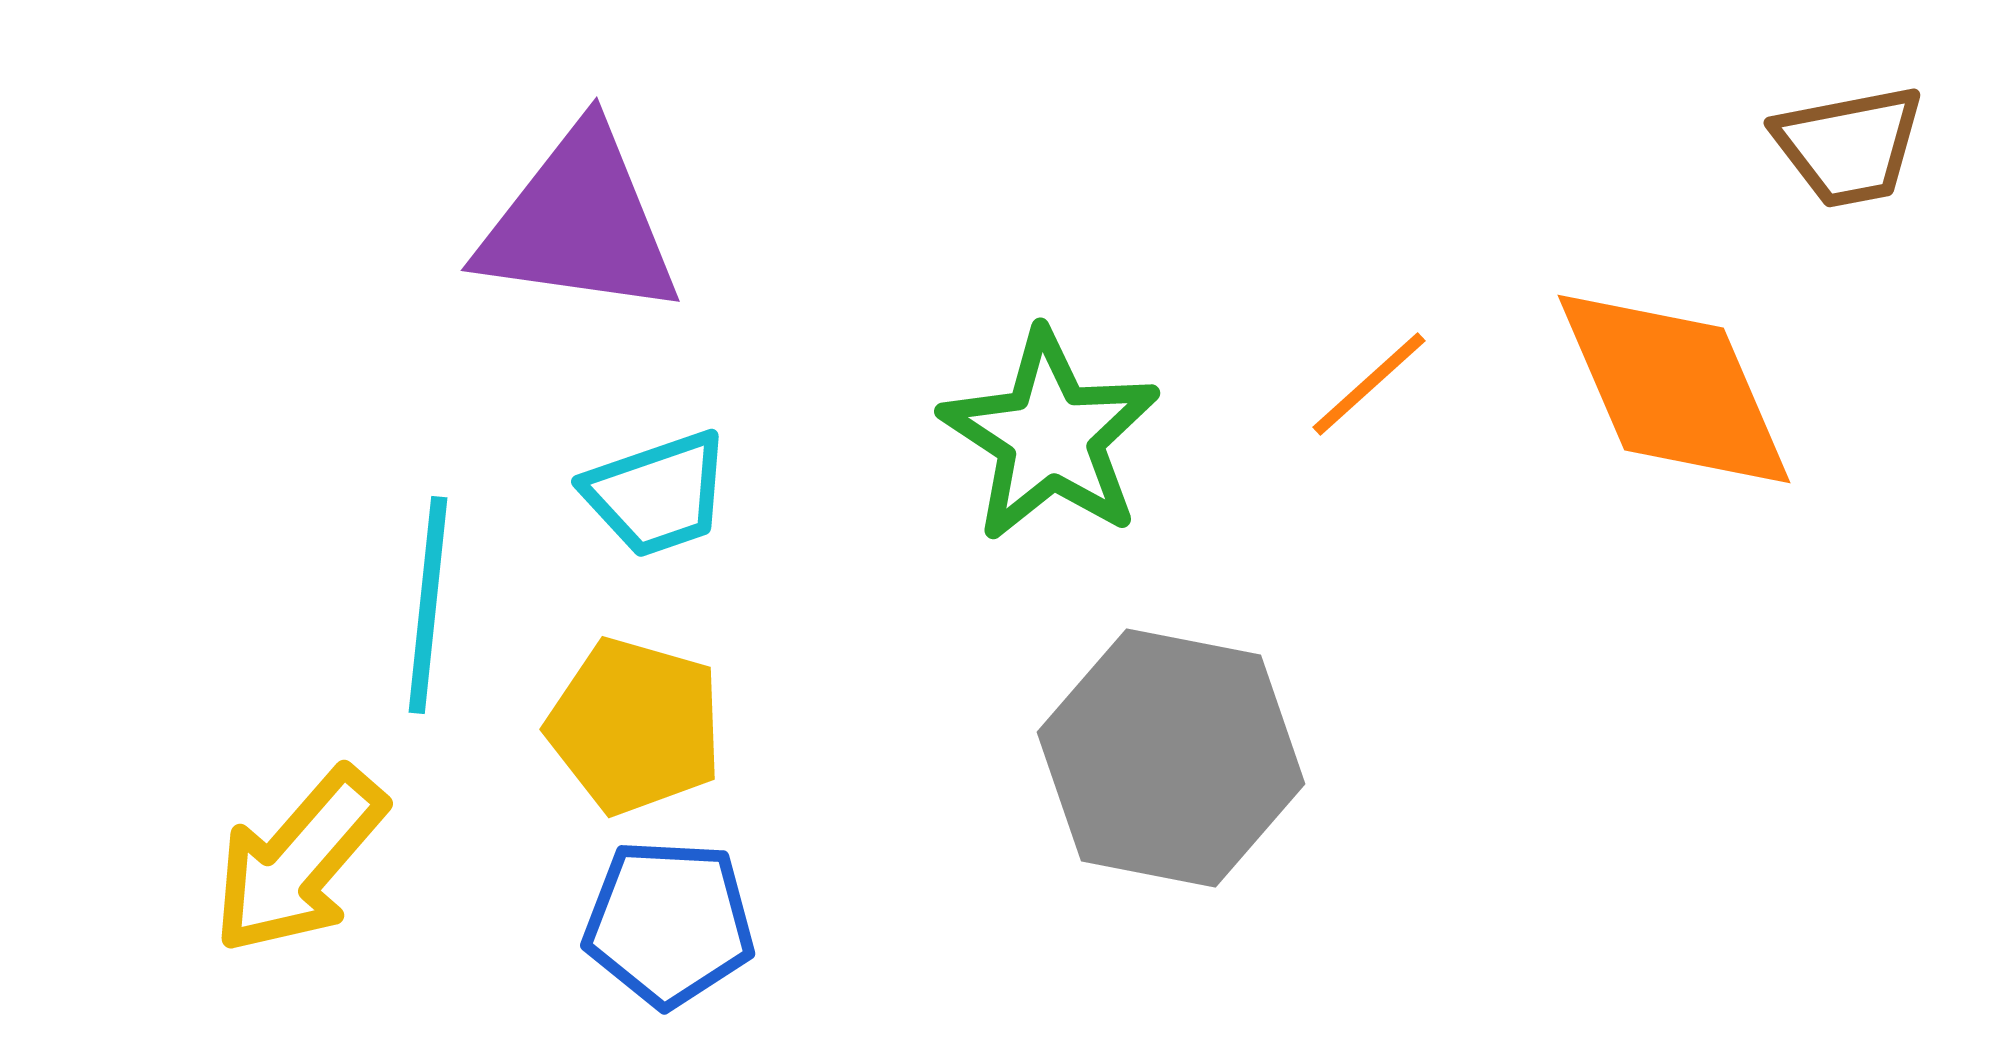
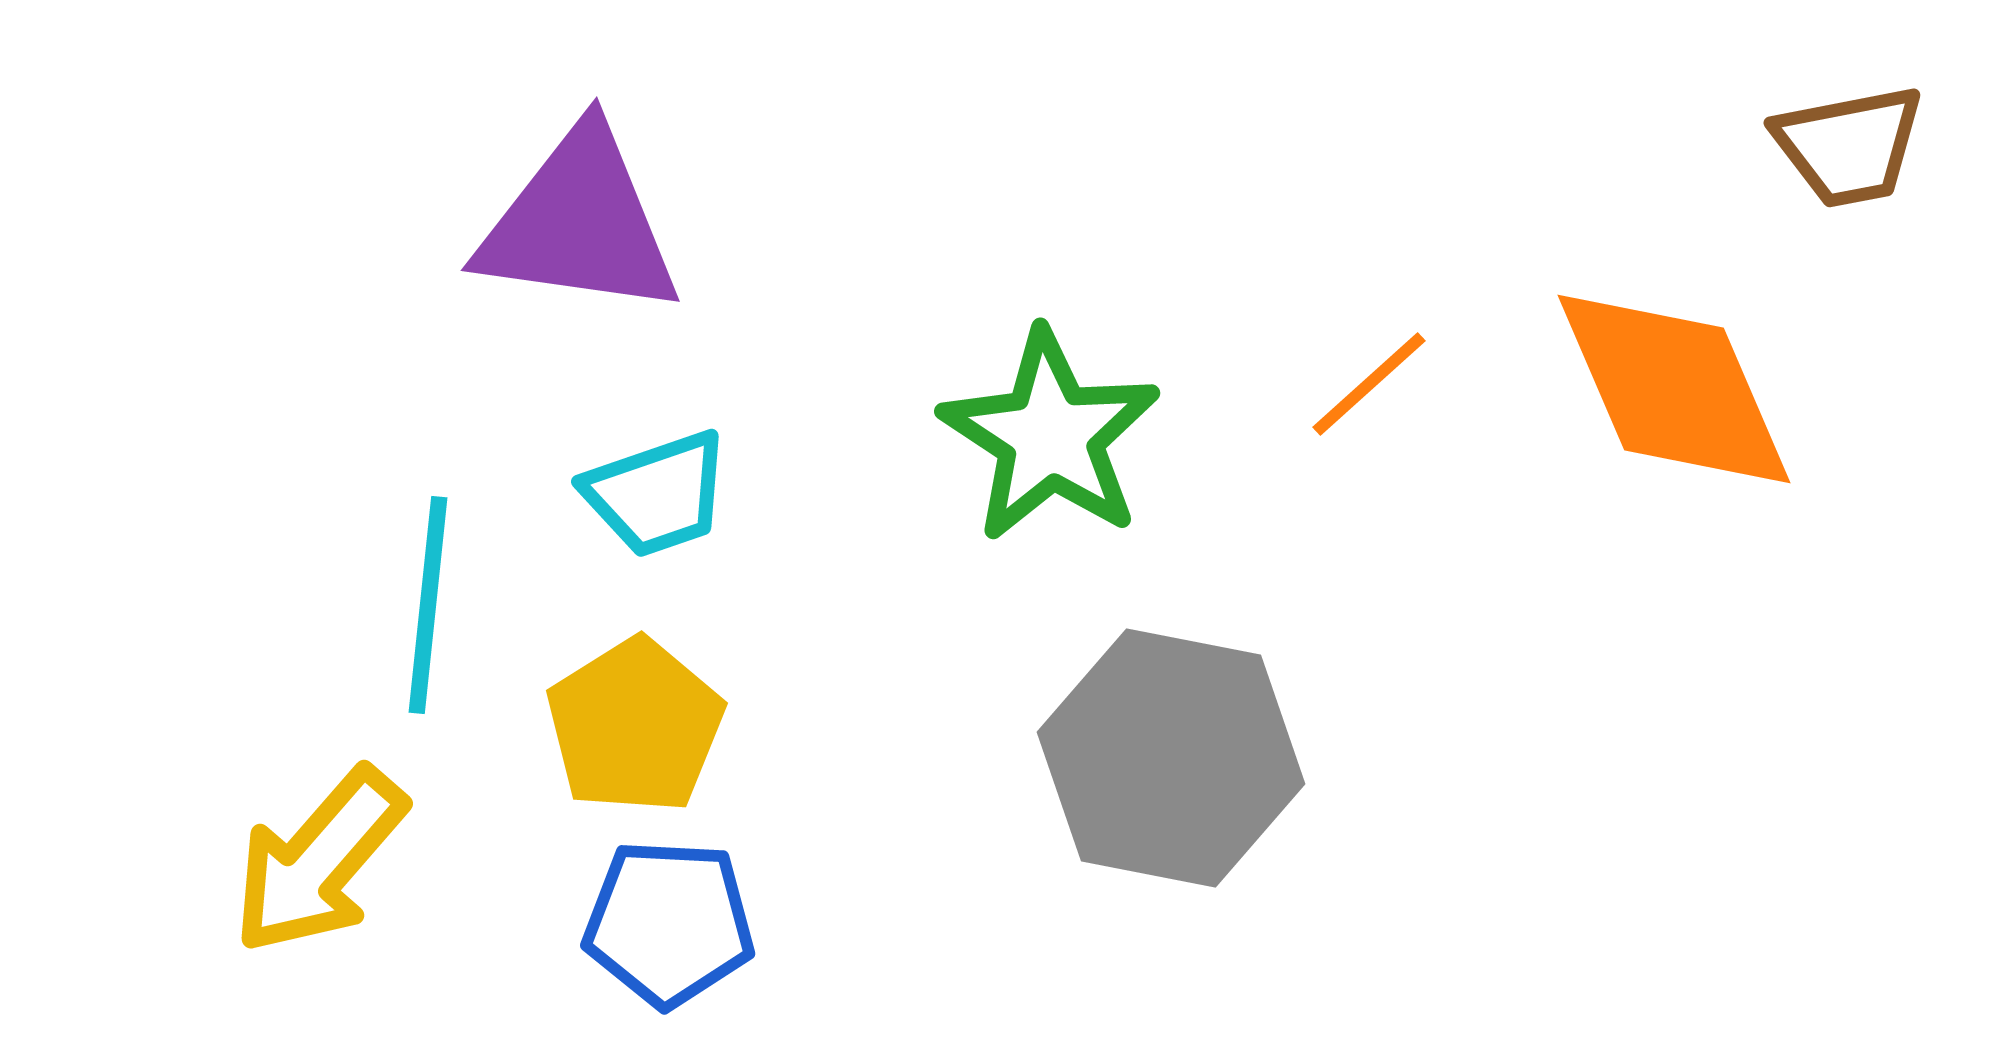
yellow pentagon: rotated 24 degrees clockwise
yellow arrow: moved 20 px right
